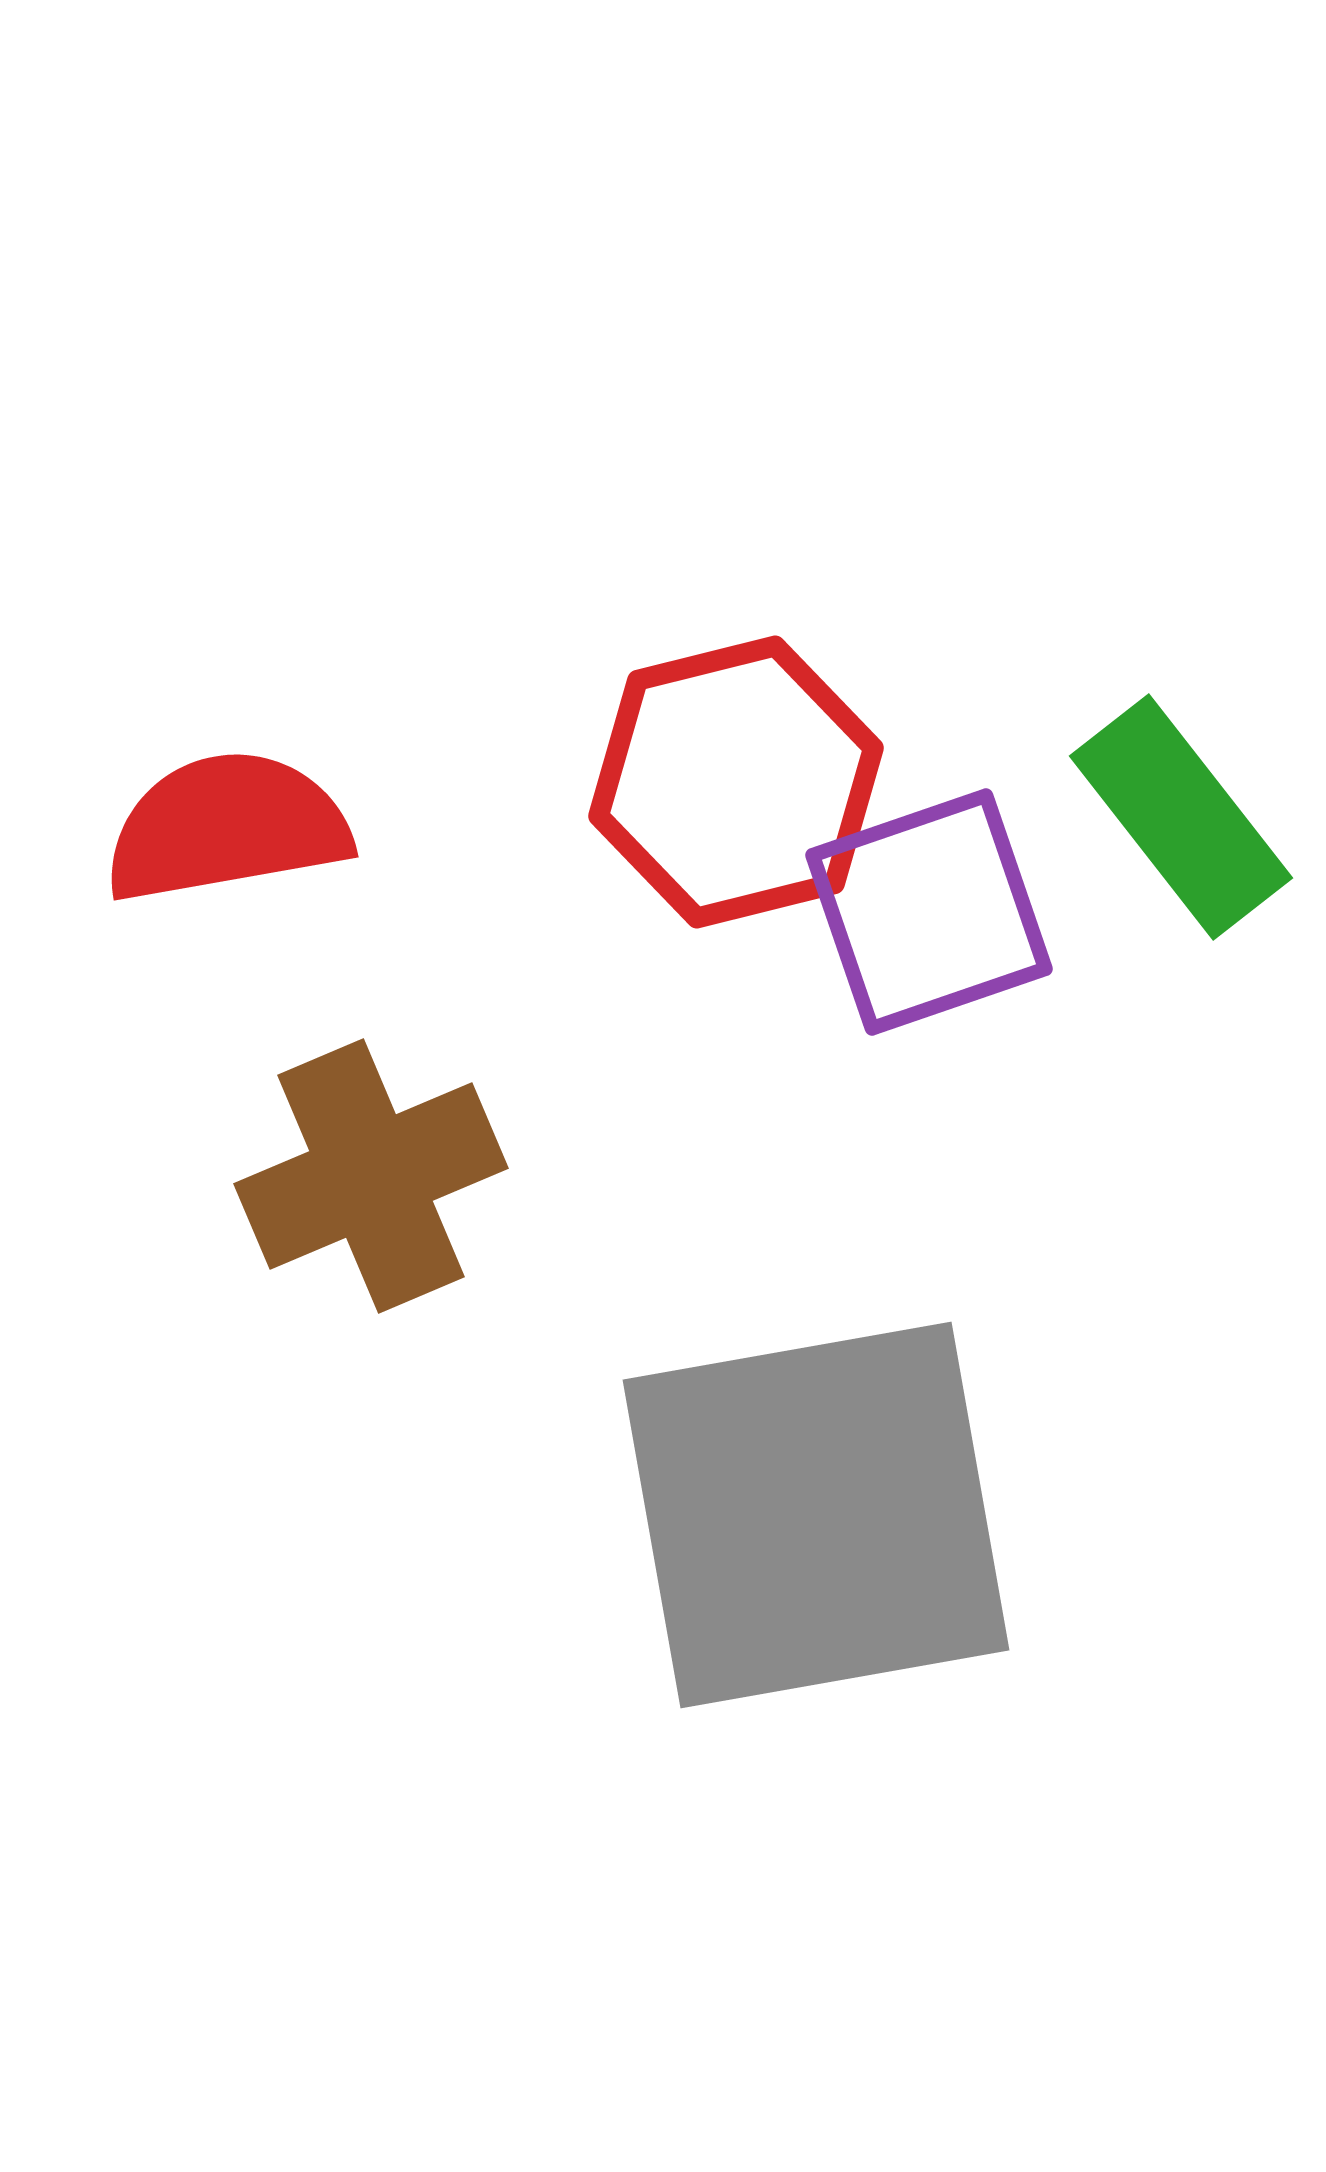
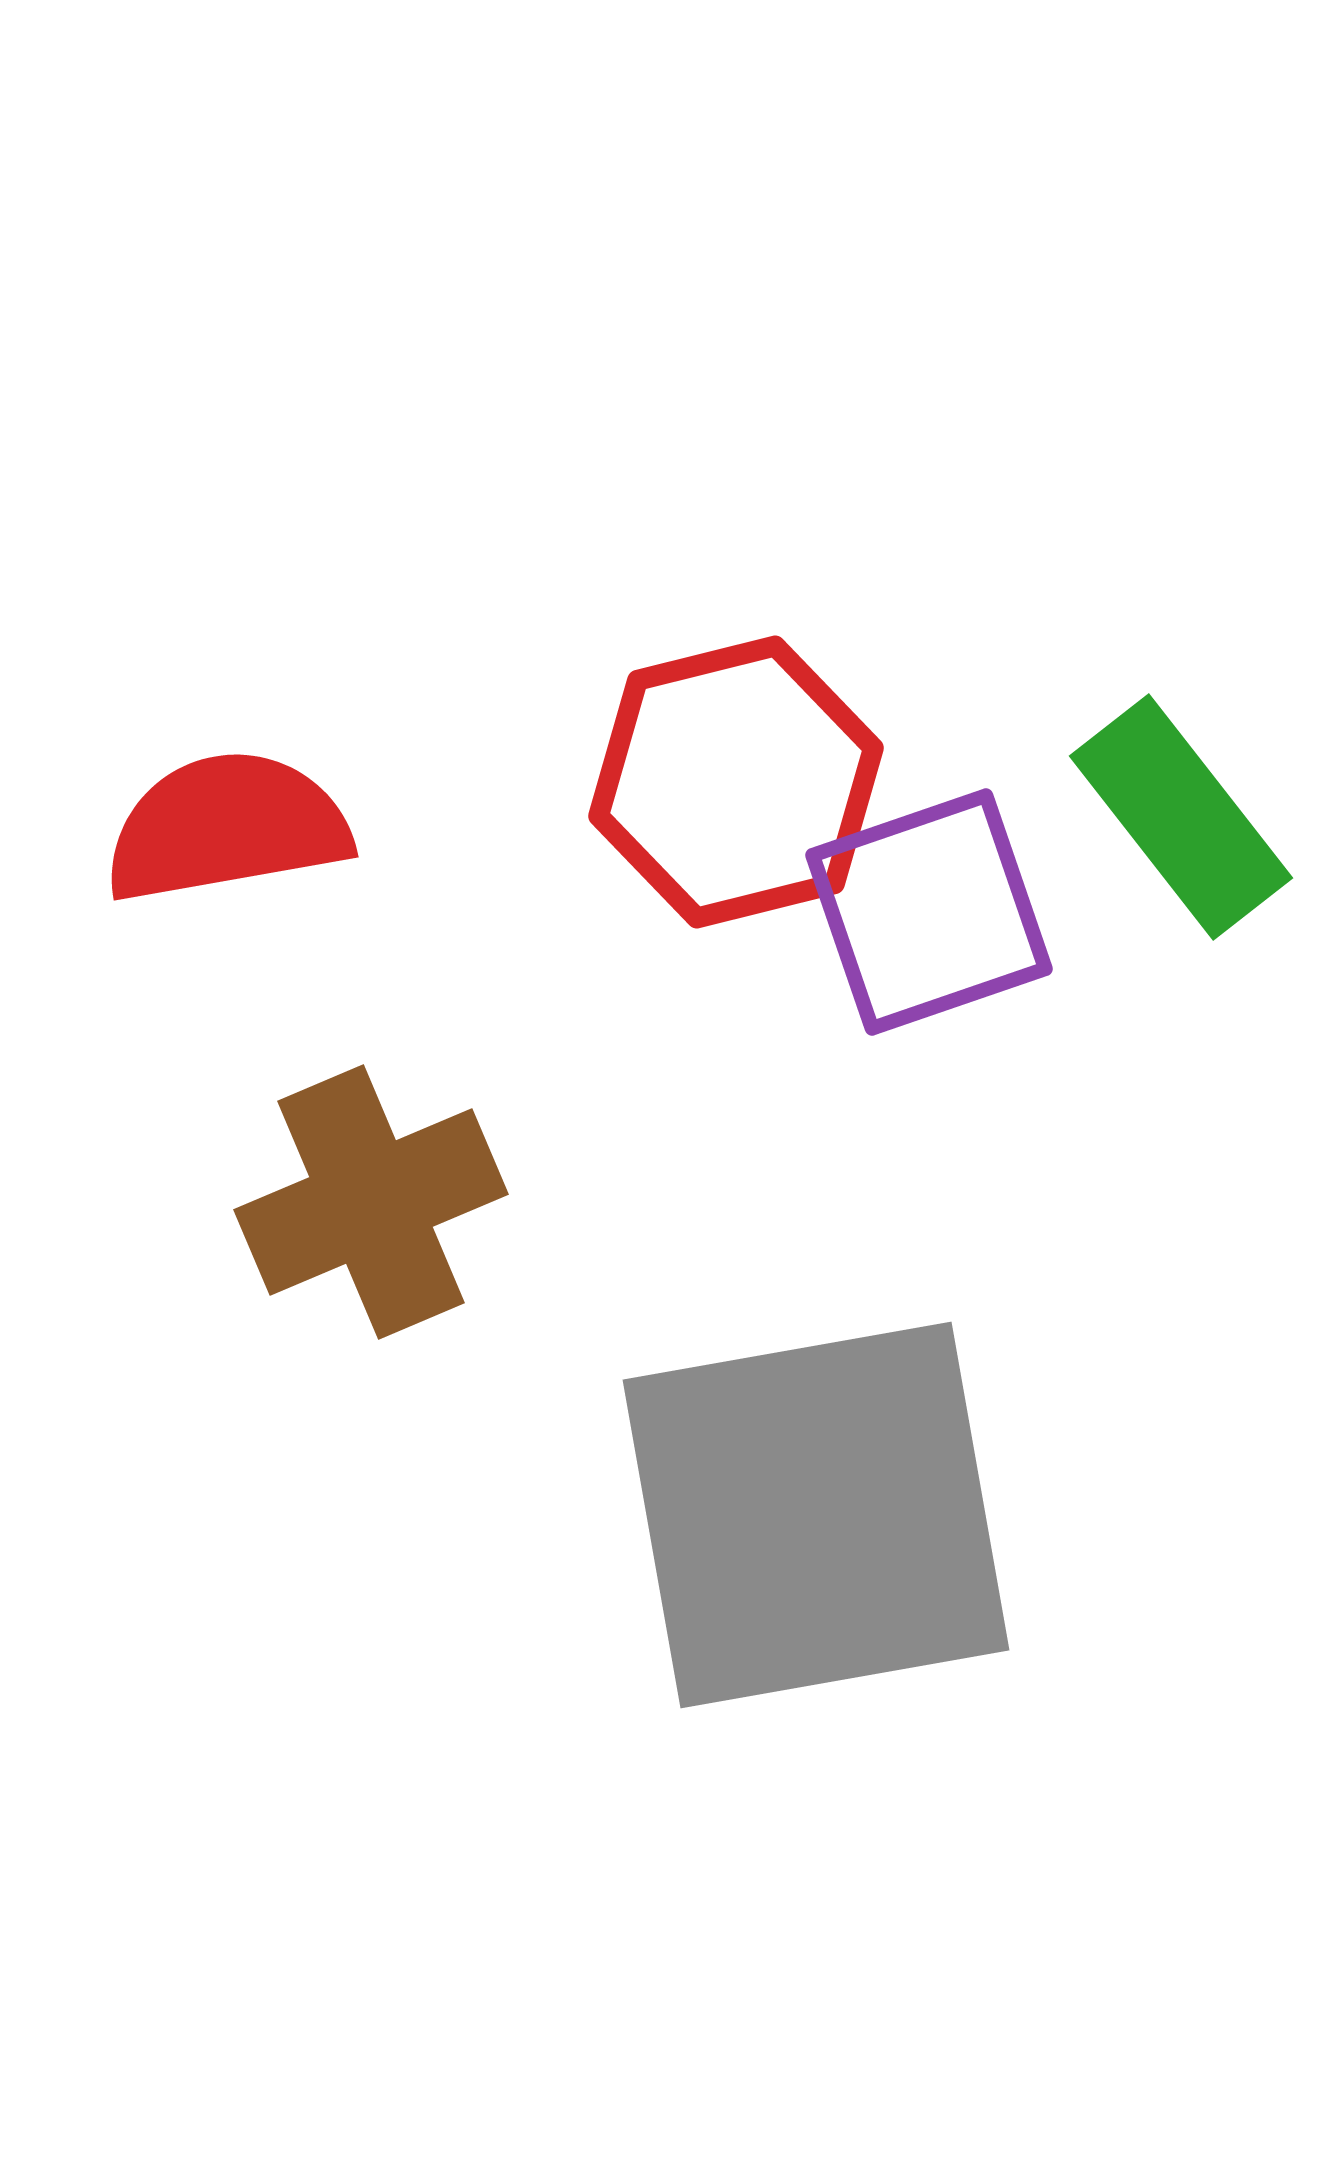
brown cross: moved 26 px down
